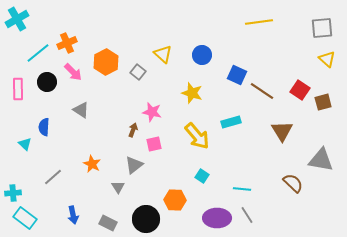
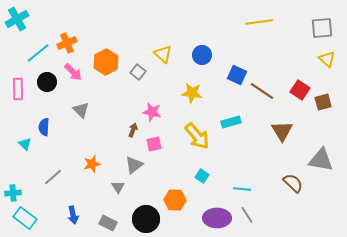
yellow star at (192, 93): rotated 10 degrees counterclockwise
gray triangle at (81, 110): rotated 12 degrees clockwise
orange star at (92, 164): rotated 30 degrees clockwise
